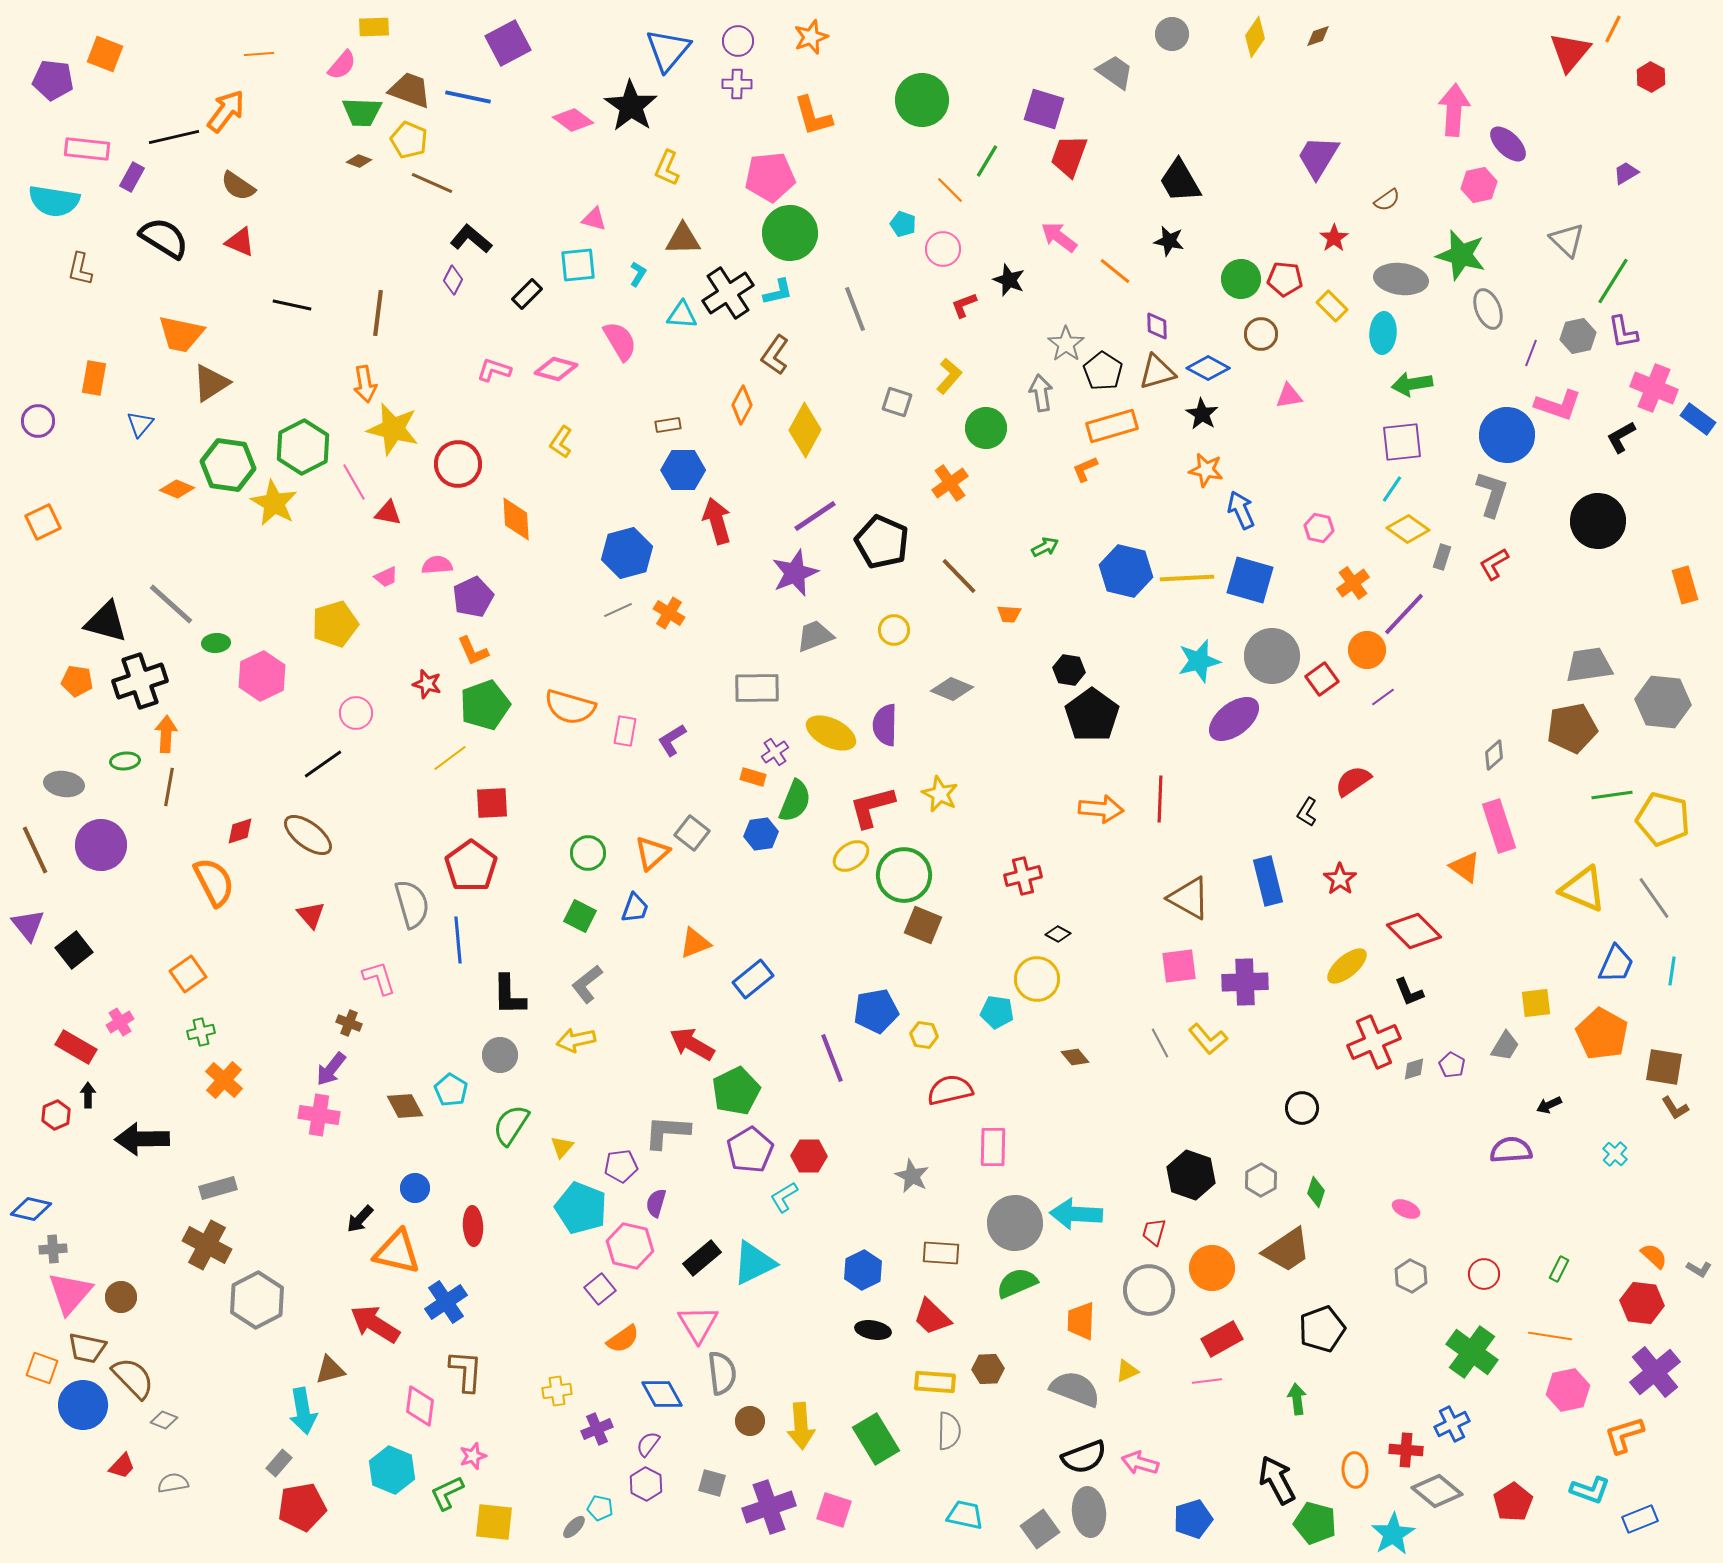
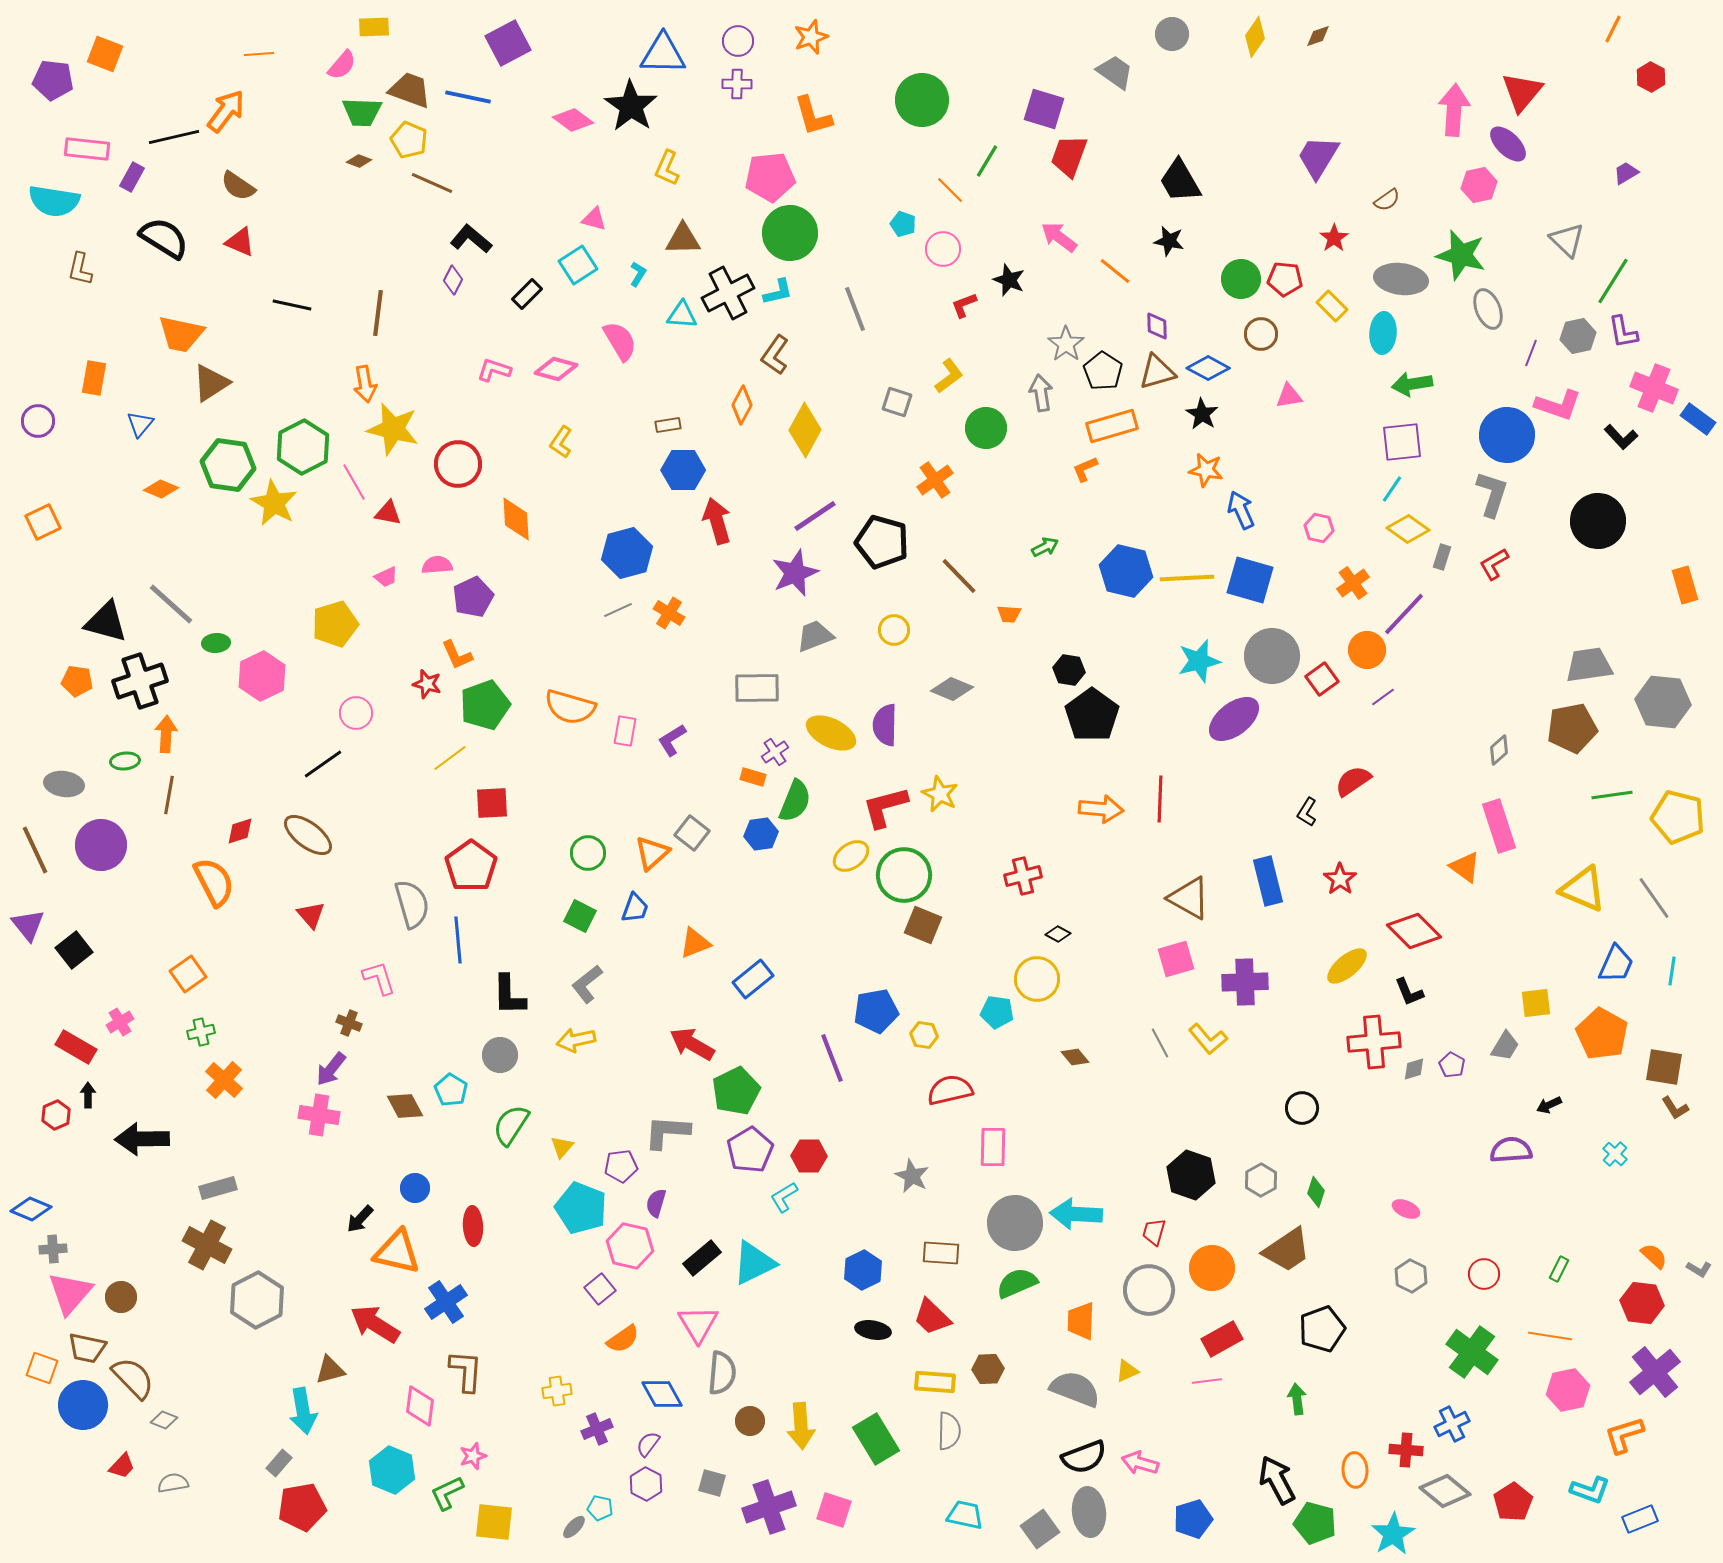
blue triangle at (668, 50): moved 5 px left, 4 px down; rotated 51 degrees clockwise
red triangle at (1570, 52): moved 48 px left, 40 px down
cyan square at (578, 265): rotated 27 degrees counterclockwise
black cross at (728, 293): rotated 6 degrees clockwise
yellow L-shape at (949, 376): rotated 12 degrees clockwise
black L-shape at (1621, 437): rotated 104 degrees counterclockwise
orange cross at (950, 483): moved 15 px left, 3 px up
orange diamond at (177, 489): moved 16 px left
black pentagon at (882, 542): rotated 8 degrees counterclockwise
orange L-shape at (473, 651): moved 16 px left, 4 px down
gray diamond at (1494, 755): moved 5 px right, 5 px up
brown line at (169, 787): moved 8 px down
red L-shape at (872, 807): moved 13 px right
yellow pentagon at (1663, 819): moved 15 px right, 2 px up
pink square at (1179, 966): moved 3 px left, 7 px up; rotated 9 degrees counterclockwise
red cross at (1374, 1042): rotated 18 degrees clockwise
blue diamond at (31, 1209): rotated 9 degrees clockwise
gray semicircle at (722, 1373): rotated 12 degrees clockwise
gray diamond at (1437, 1491): moved 8 px right
